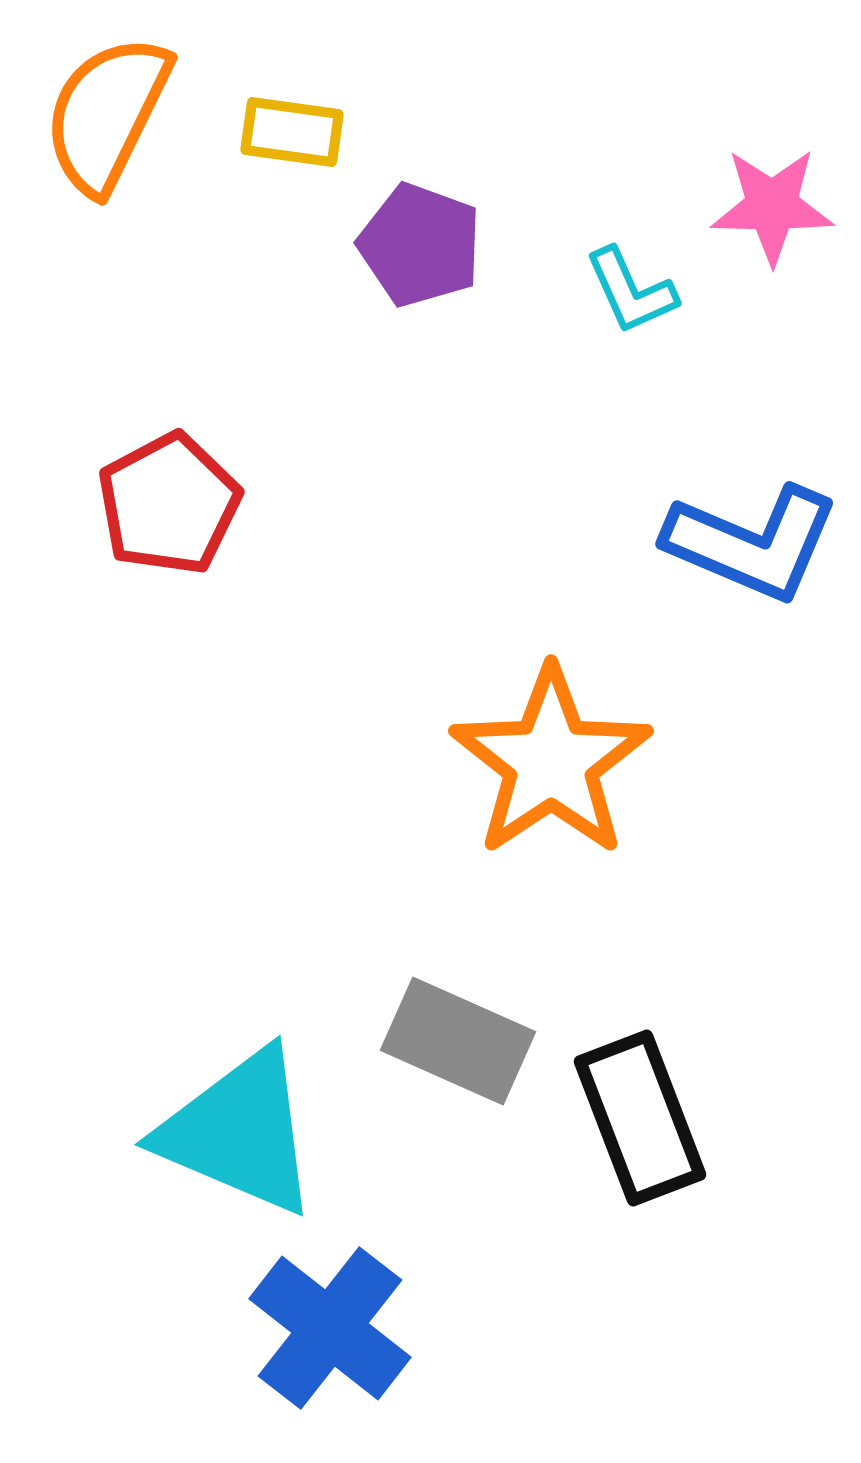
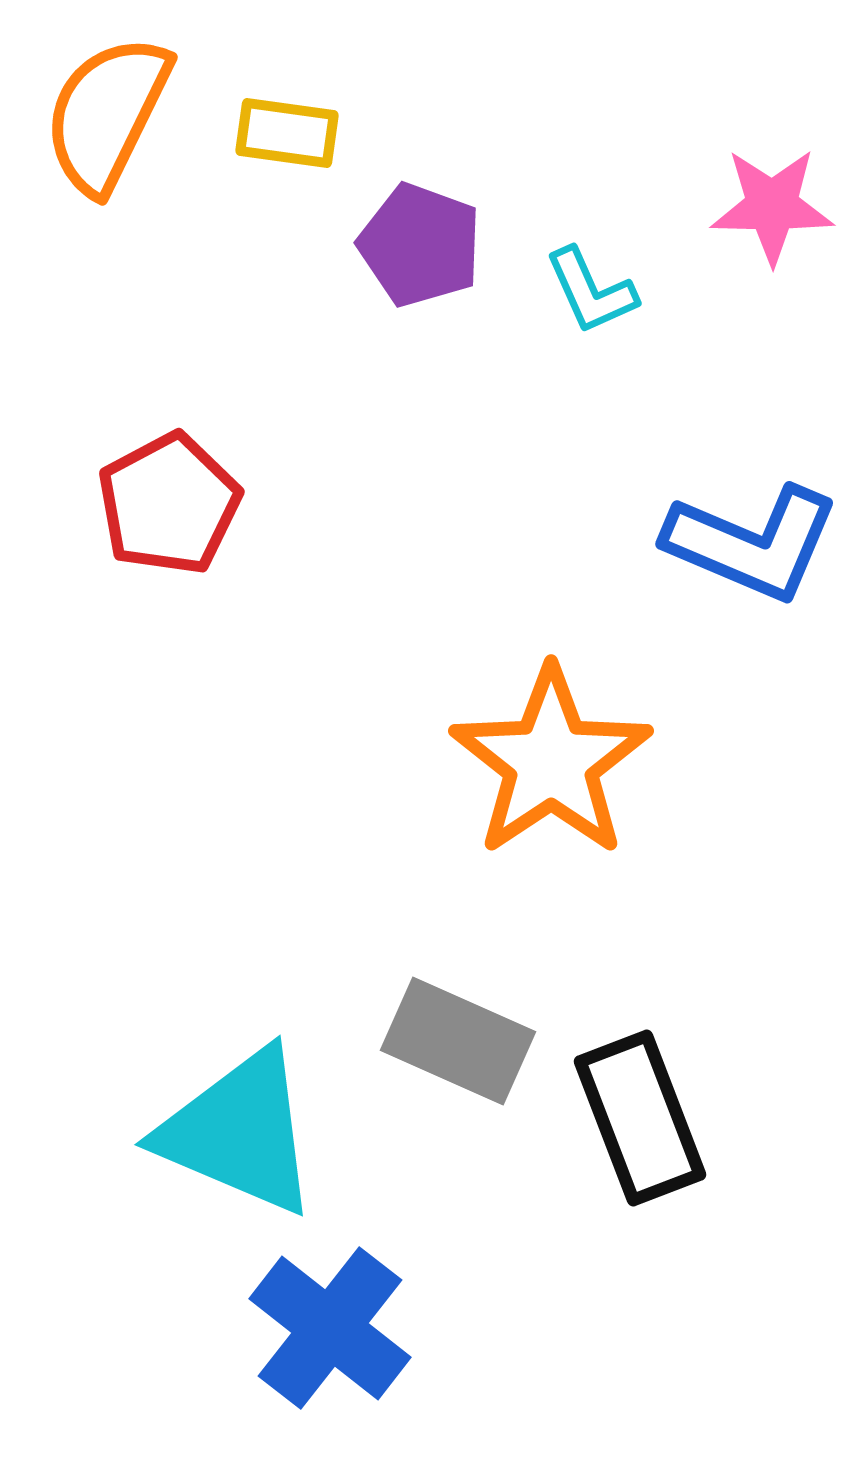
yellow rectangle: moved 5 px left, 1 px down
cyan L-shape: moved 40 px left
